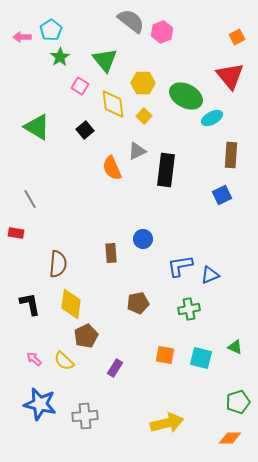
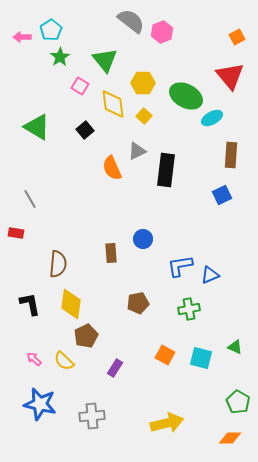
orange square at (165, 355): rotated 18 degrees clockwise
green pentagon at (238, 402): rotated 25 degrees counterclockwise
gray cross at (85, 416): moved 7 px right
